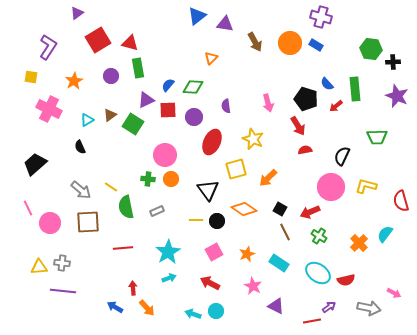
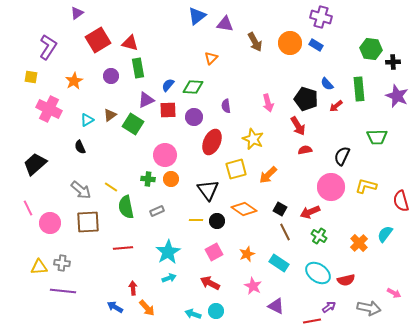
green rectangle at (355, 89): moved 4 px right
orange arrow at (268, 178): moved 3 px up
